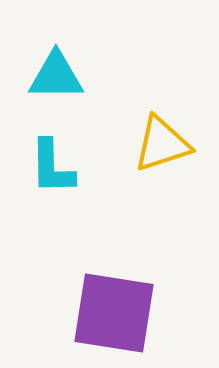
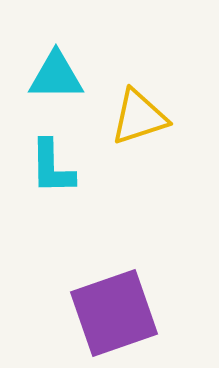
yellow triangle: moved 23 px left, 27 px up
purple square: rotated 28 degrees counterclockwise
